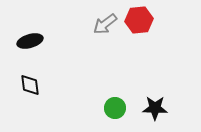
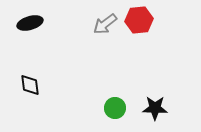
black ellipse: moved 18 px up
